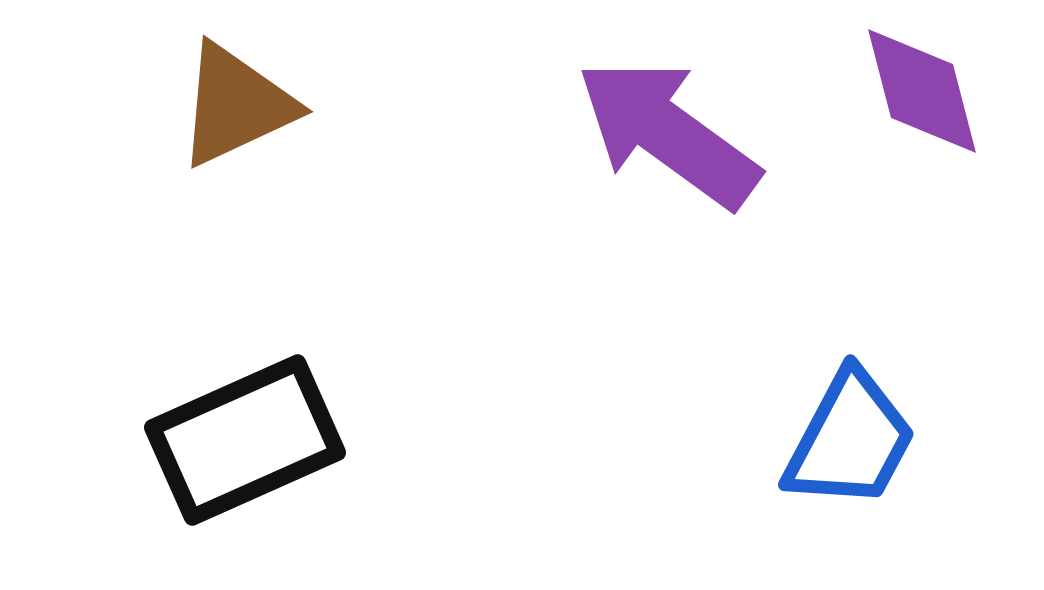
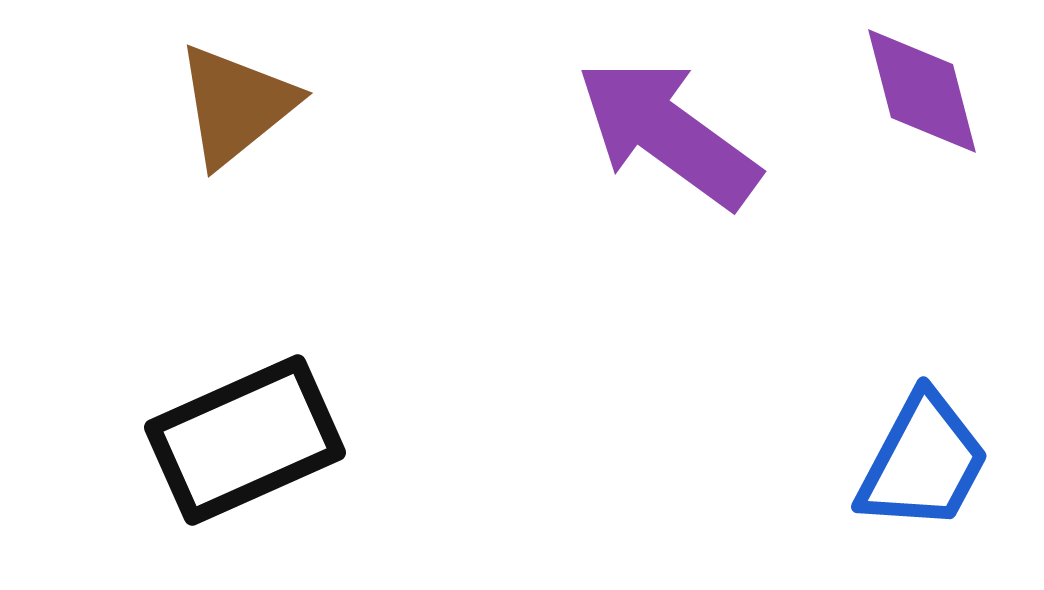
brown triangle: rotated 14 degrees counterclockwise
blue trapezoid: moved 73 px right, 22 px down
